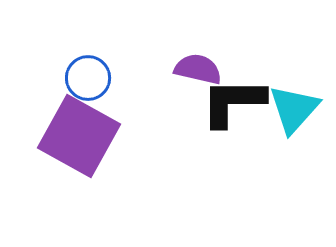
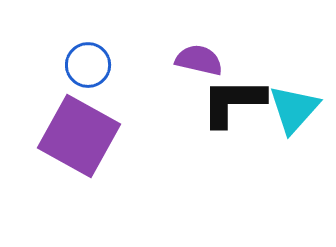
purple semicircle: moved 1 px right, 9 px up
blue circle: moved 13 px up
